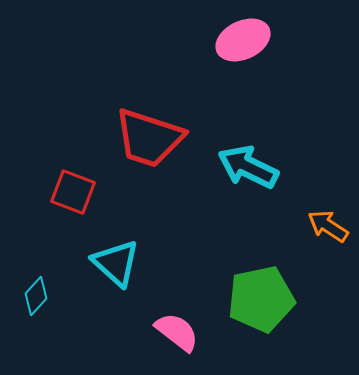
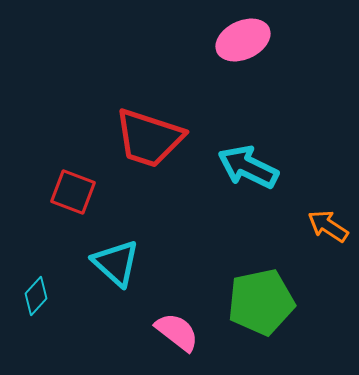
green pentagon: moved 3 px down
